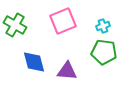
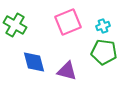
pink square: moved 5 px right, 1 px down
purple triangle: rotated 10 degrees clockwise
